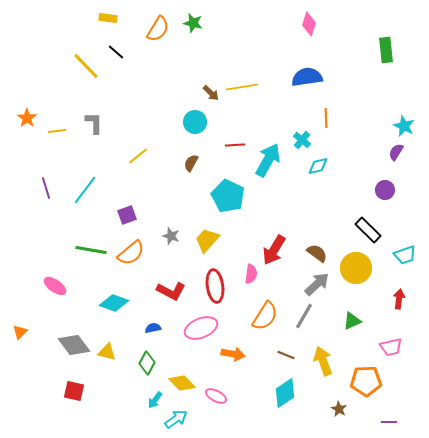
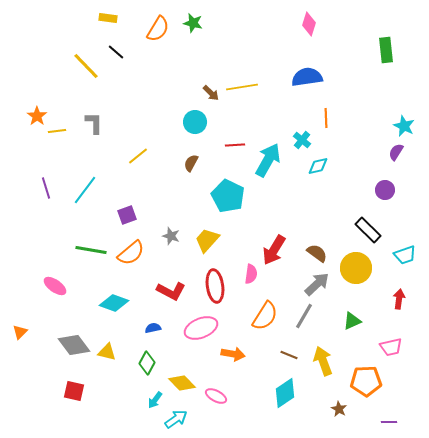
orange star at (27, 118): moved 10 px right, 2 px up
brown line at (286, 355): moved 3 px right
